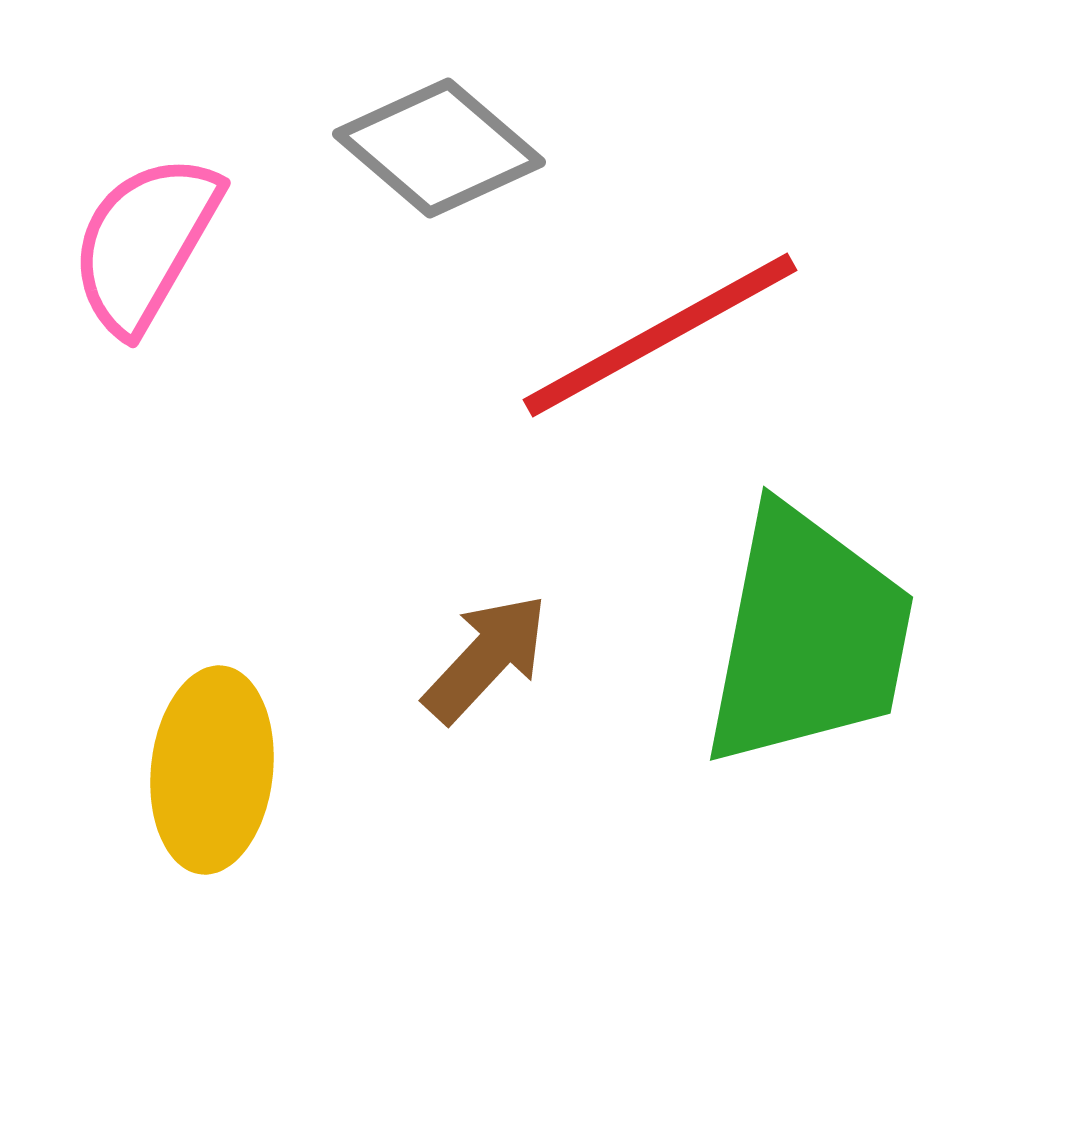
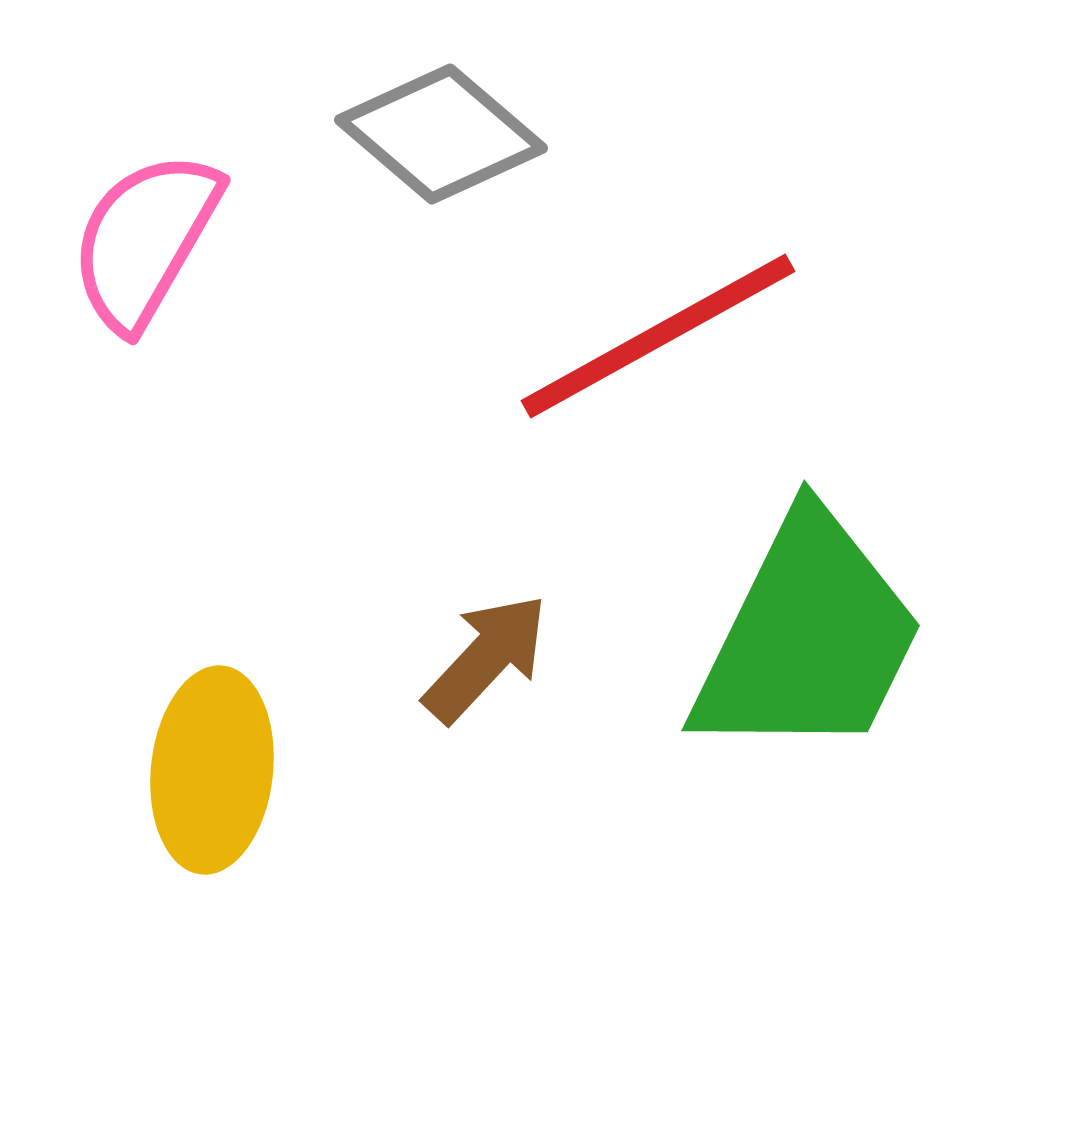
gray diamond: moved 2 px right, 14 px up
pink semicircle: moved 3 px up
red line: moved 2 px left, 1 px down
green trapezoid: rotated 15 degrees clockwise
